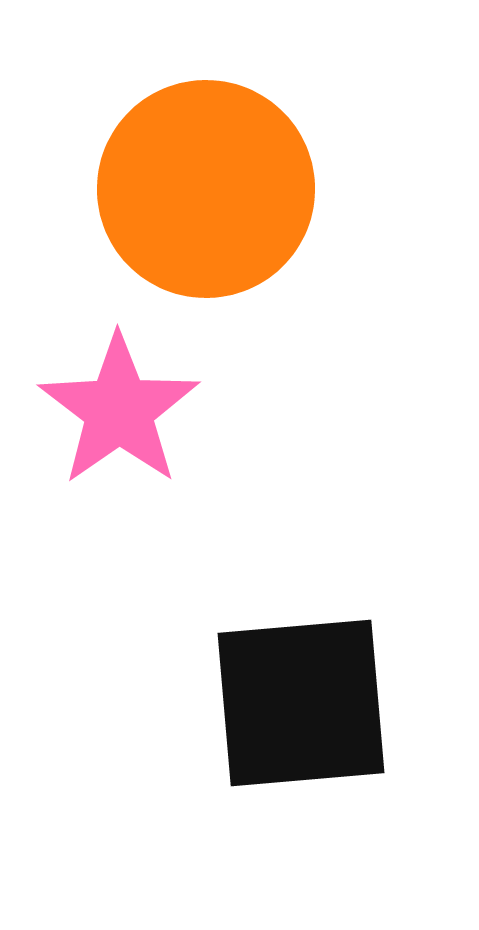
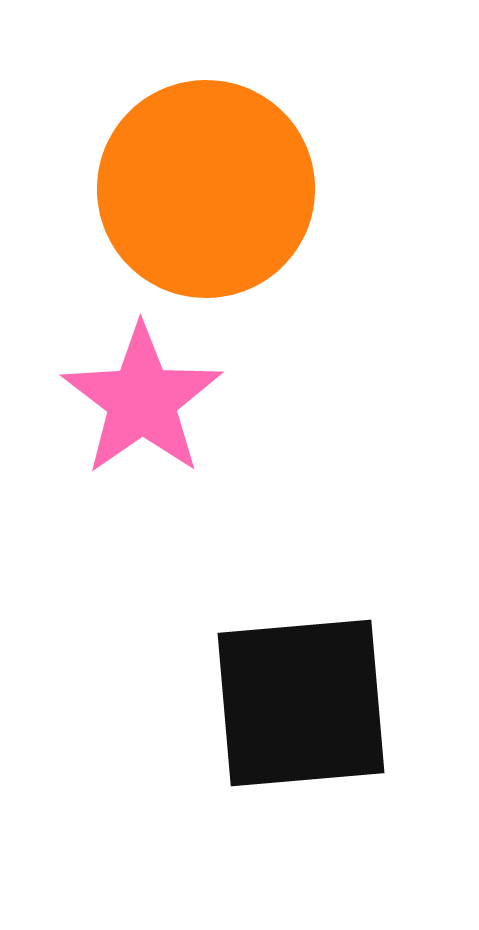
pink star: moved 23 px right, 10 px up
